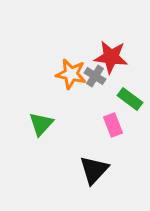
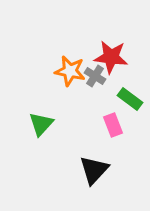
orange star: moved 1 px left, 3 px up
